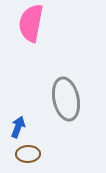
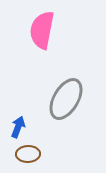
pink semicircle: moved 11 px right, 7 px down
gray ellipse: rotated 42 degrees clockwise
